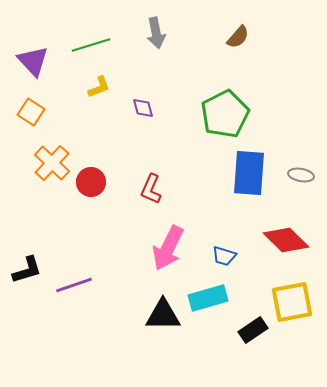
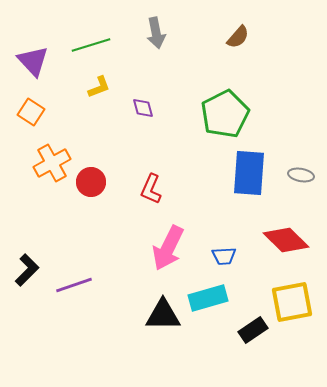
orange cross: rotated 18 degrees clockwise
blue trapezoid: rotated 20 degrees counterclockwise
black L-shape: rotated 28 degrees counterclockwise
